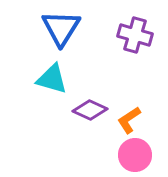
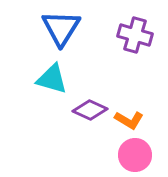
orange L-shape: rotated 116 degrees counterclockwise
